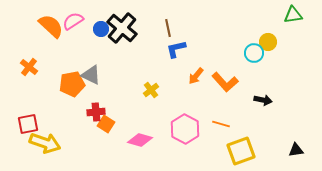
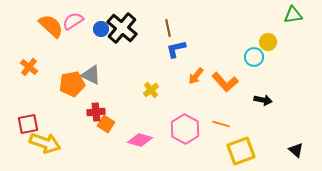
cyan circle: moved 4 px down
black triangle: rotated 49 degrees clockwise
